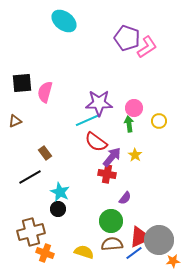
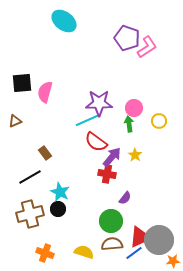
brown cross: moved 1 px left, 18 px up
